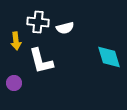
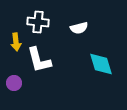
white semicircle: moved 14 px right
yellow arrow: moved 1 px down
cyan diamond: moved 8 px left, 7 px down
white L-shape: moved 2 px left, 1 px up
